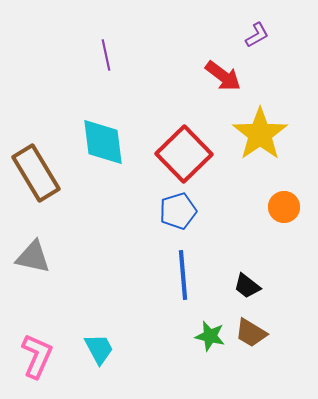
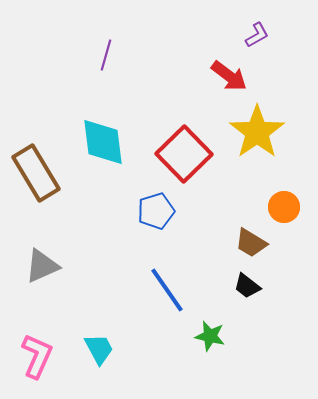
purple line: rotated 28 degrees clockwise
red arrow: moved 6 px right
yellow star: moved 3 px left, 2 px up
blue pentagon: moved 22 px left
gray triangle: moved 9 px right, 9 px down; rotated 36 degrees counterclockwise
blue line: moved 16 px left, 15 px down; rotated 30 degrees counterclockwise
brown trapezoid: moved 90 px up
